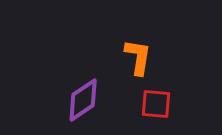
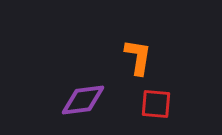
purple diamond: rotated 27 degrees clockwise
